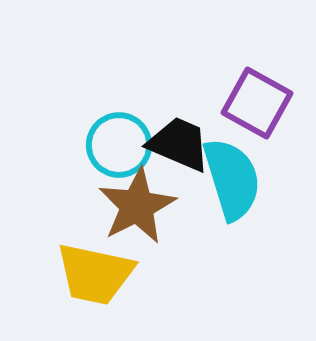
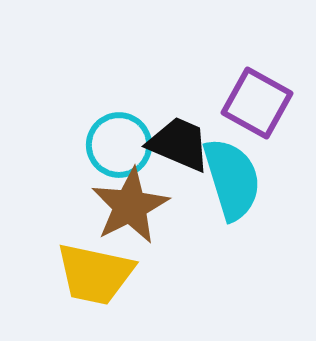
brown star: moved 7 px left
